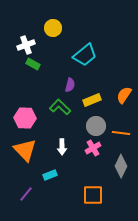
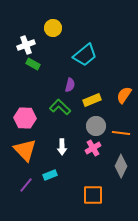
purple line: moved 9 px up
